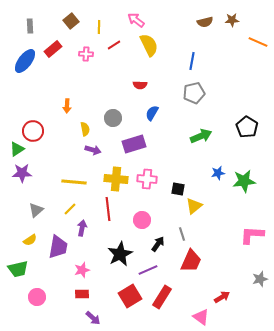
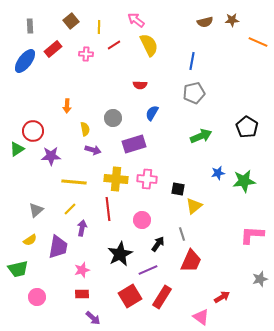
purple star at (22, 173): moved 29 px right, 17 px up
